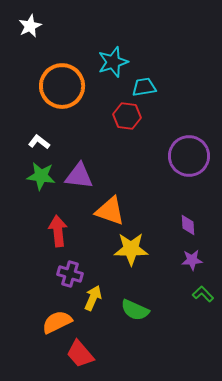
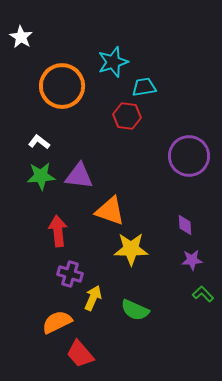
white star: moved 9 px left, 11 px down; rotated 15 degrees counterclockwise
green star: rotated 12 degrees counterclockwise
purple diamond: moved 3 px left
